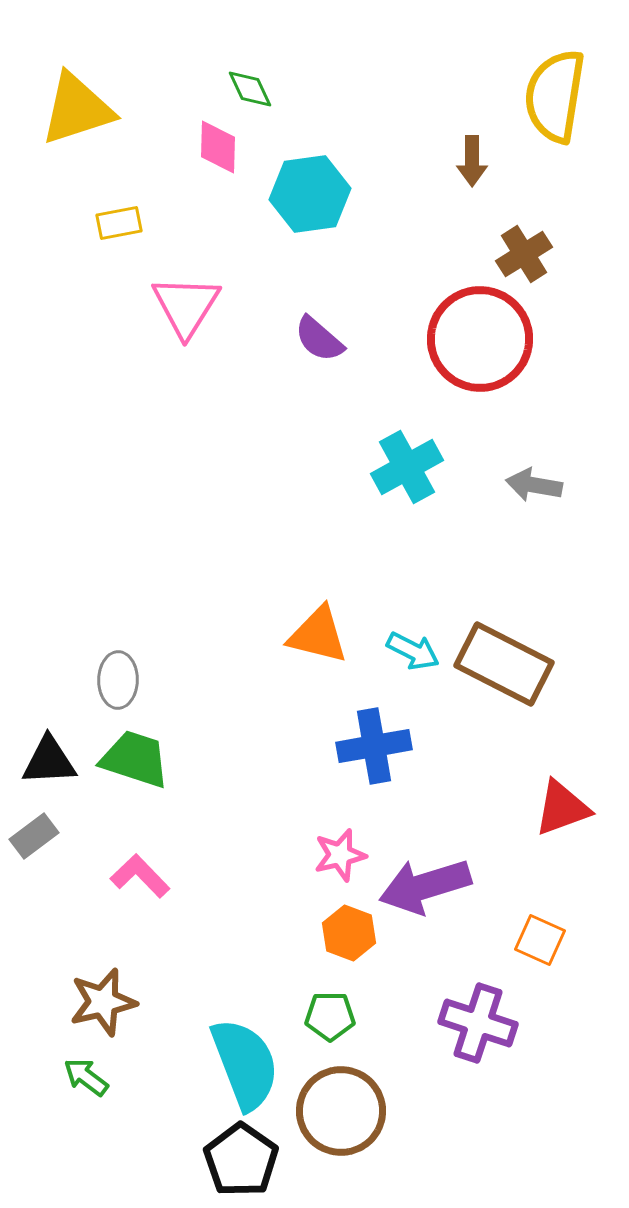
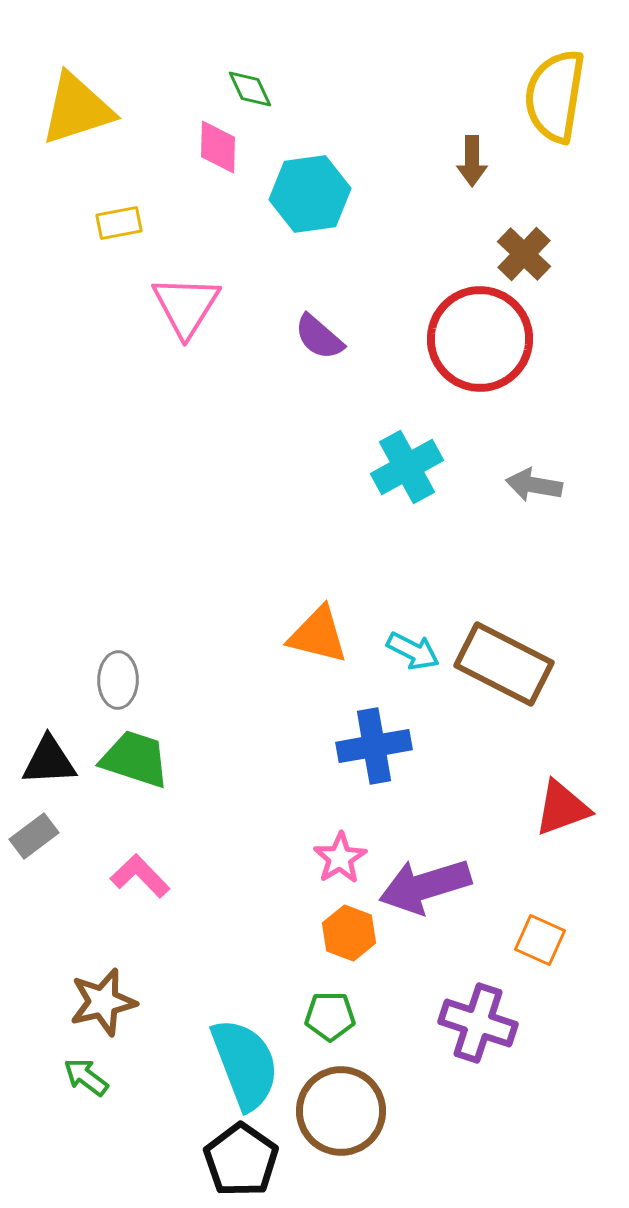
brown cross: rotated 14 degrees counterclockwise
purple semicircle: moved 2 px up
pink star: moved 3 px down; rotated 18 degrees counterclockwise
